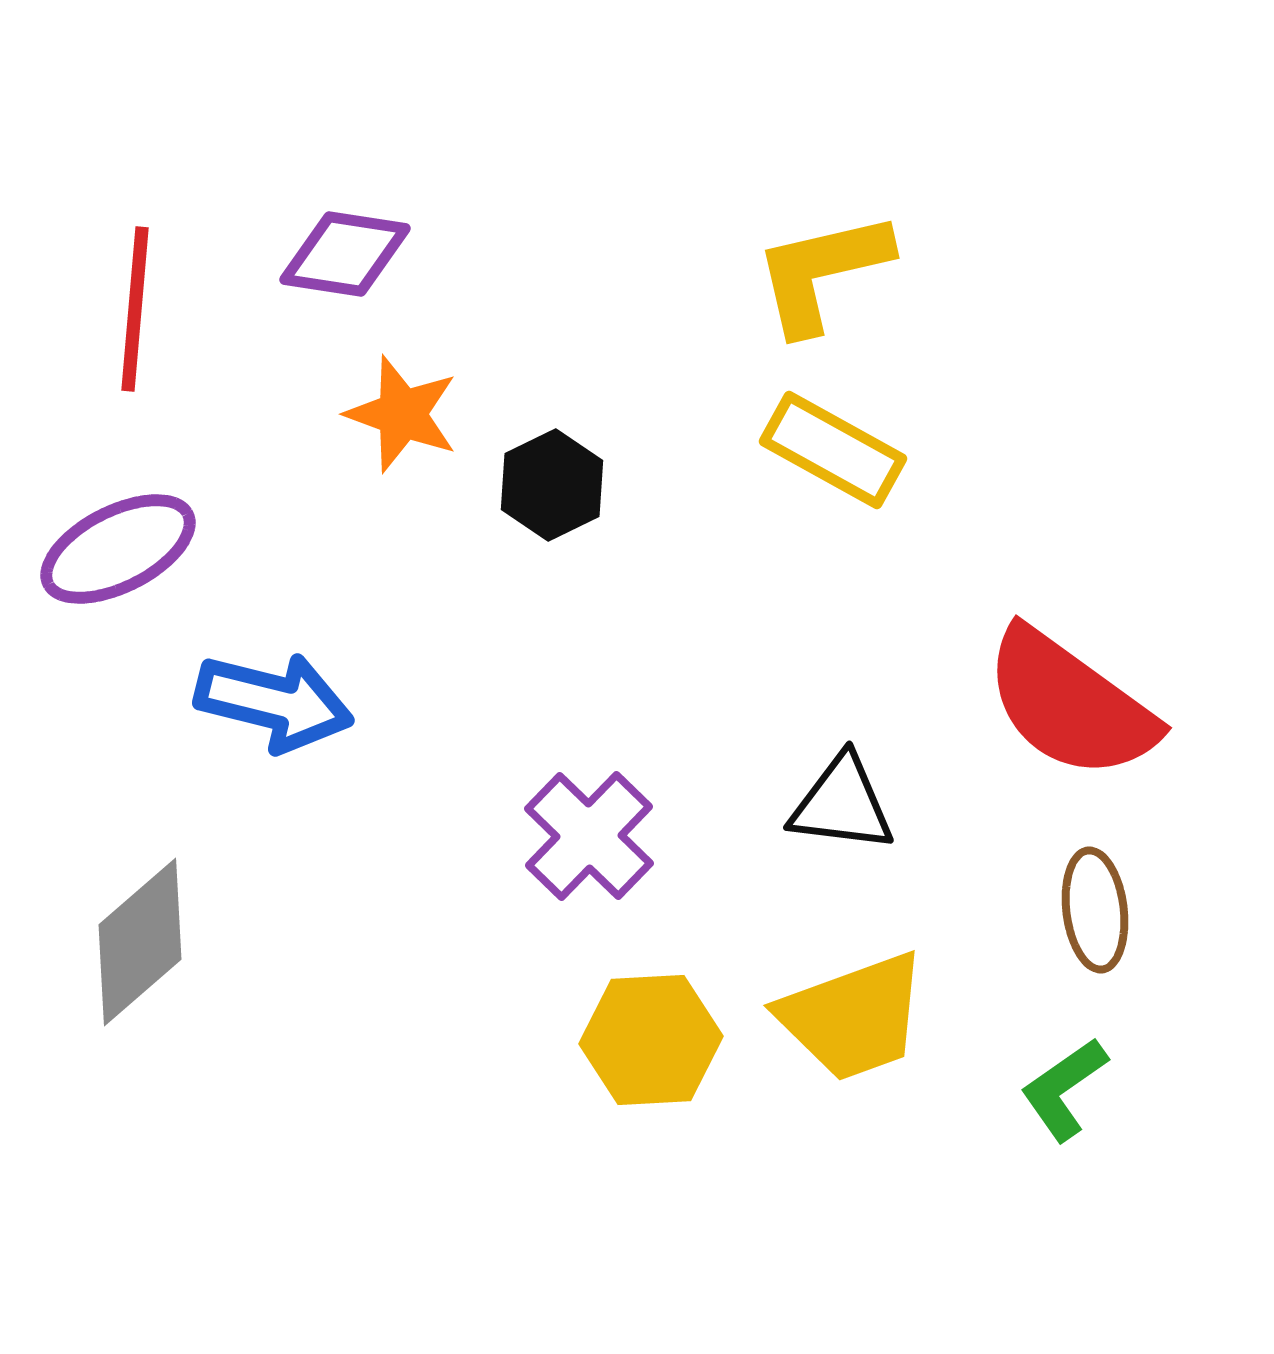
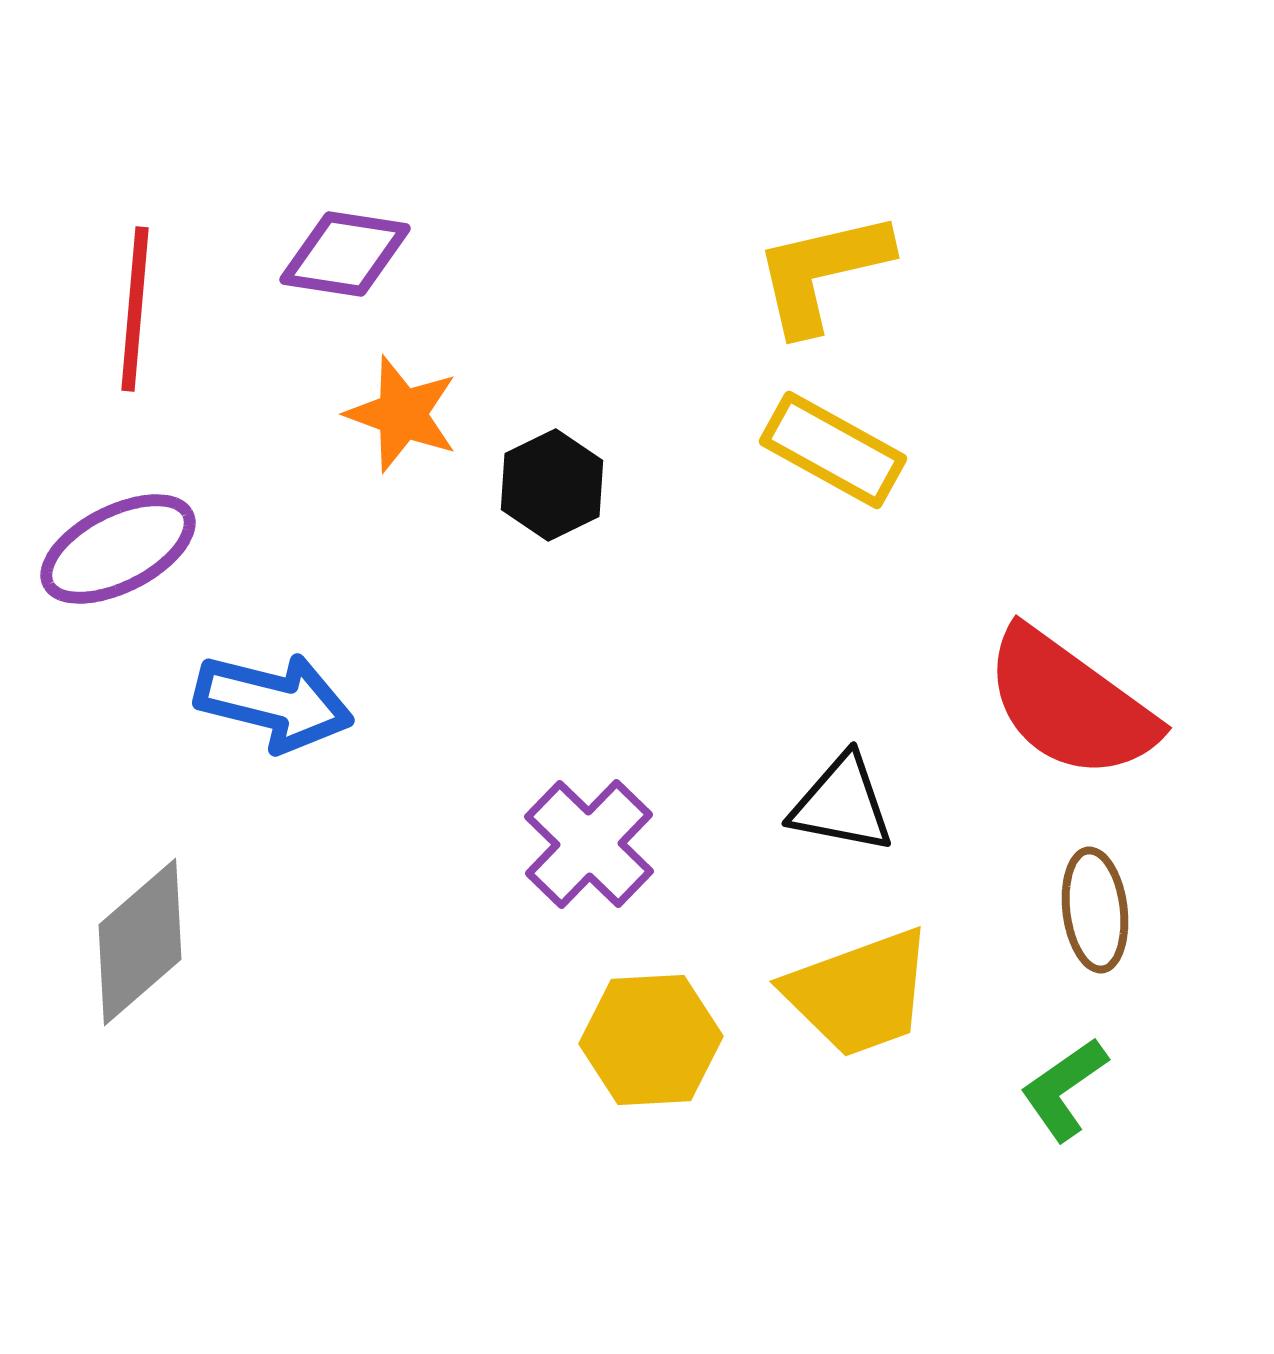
black triangle: rotated 4 degrees clockwise
purple cross: moved 8 px down
yellow trapezoid: moved 6 px right, 24 px up
